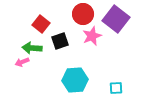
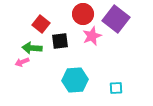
black square: rotated 12 degrees clockwise
